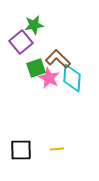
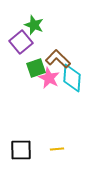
green star: rotated 30 degrees clockwise
